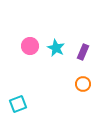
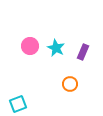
orange circle: moved 13 px left
